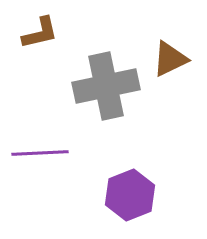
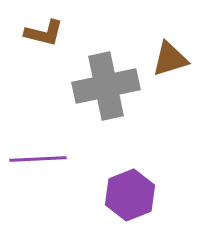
brown L-shape: moved 4 px right; rotated 27 degrees clockwise
brown triangle: rotated 9 degrees clockwise
purple line: moved 2 px left, 6 px down
